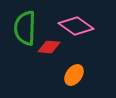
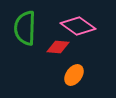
pink diamond: moved 2 px right
red diamond: moved 9 px right
